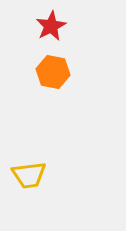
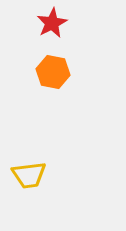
red star: moved 1 px right, 3 px up
